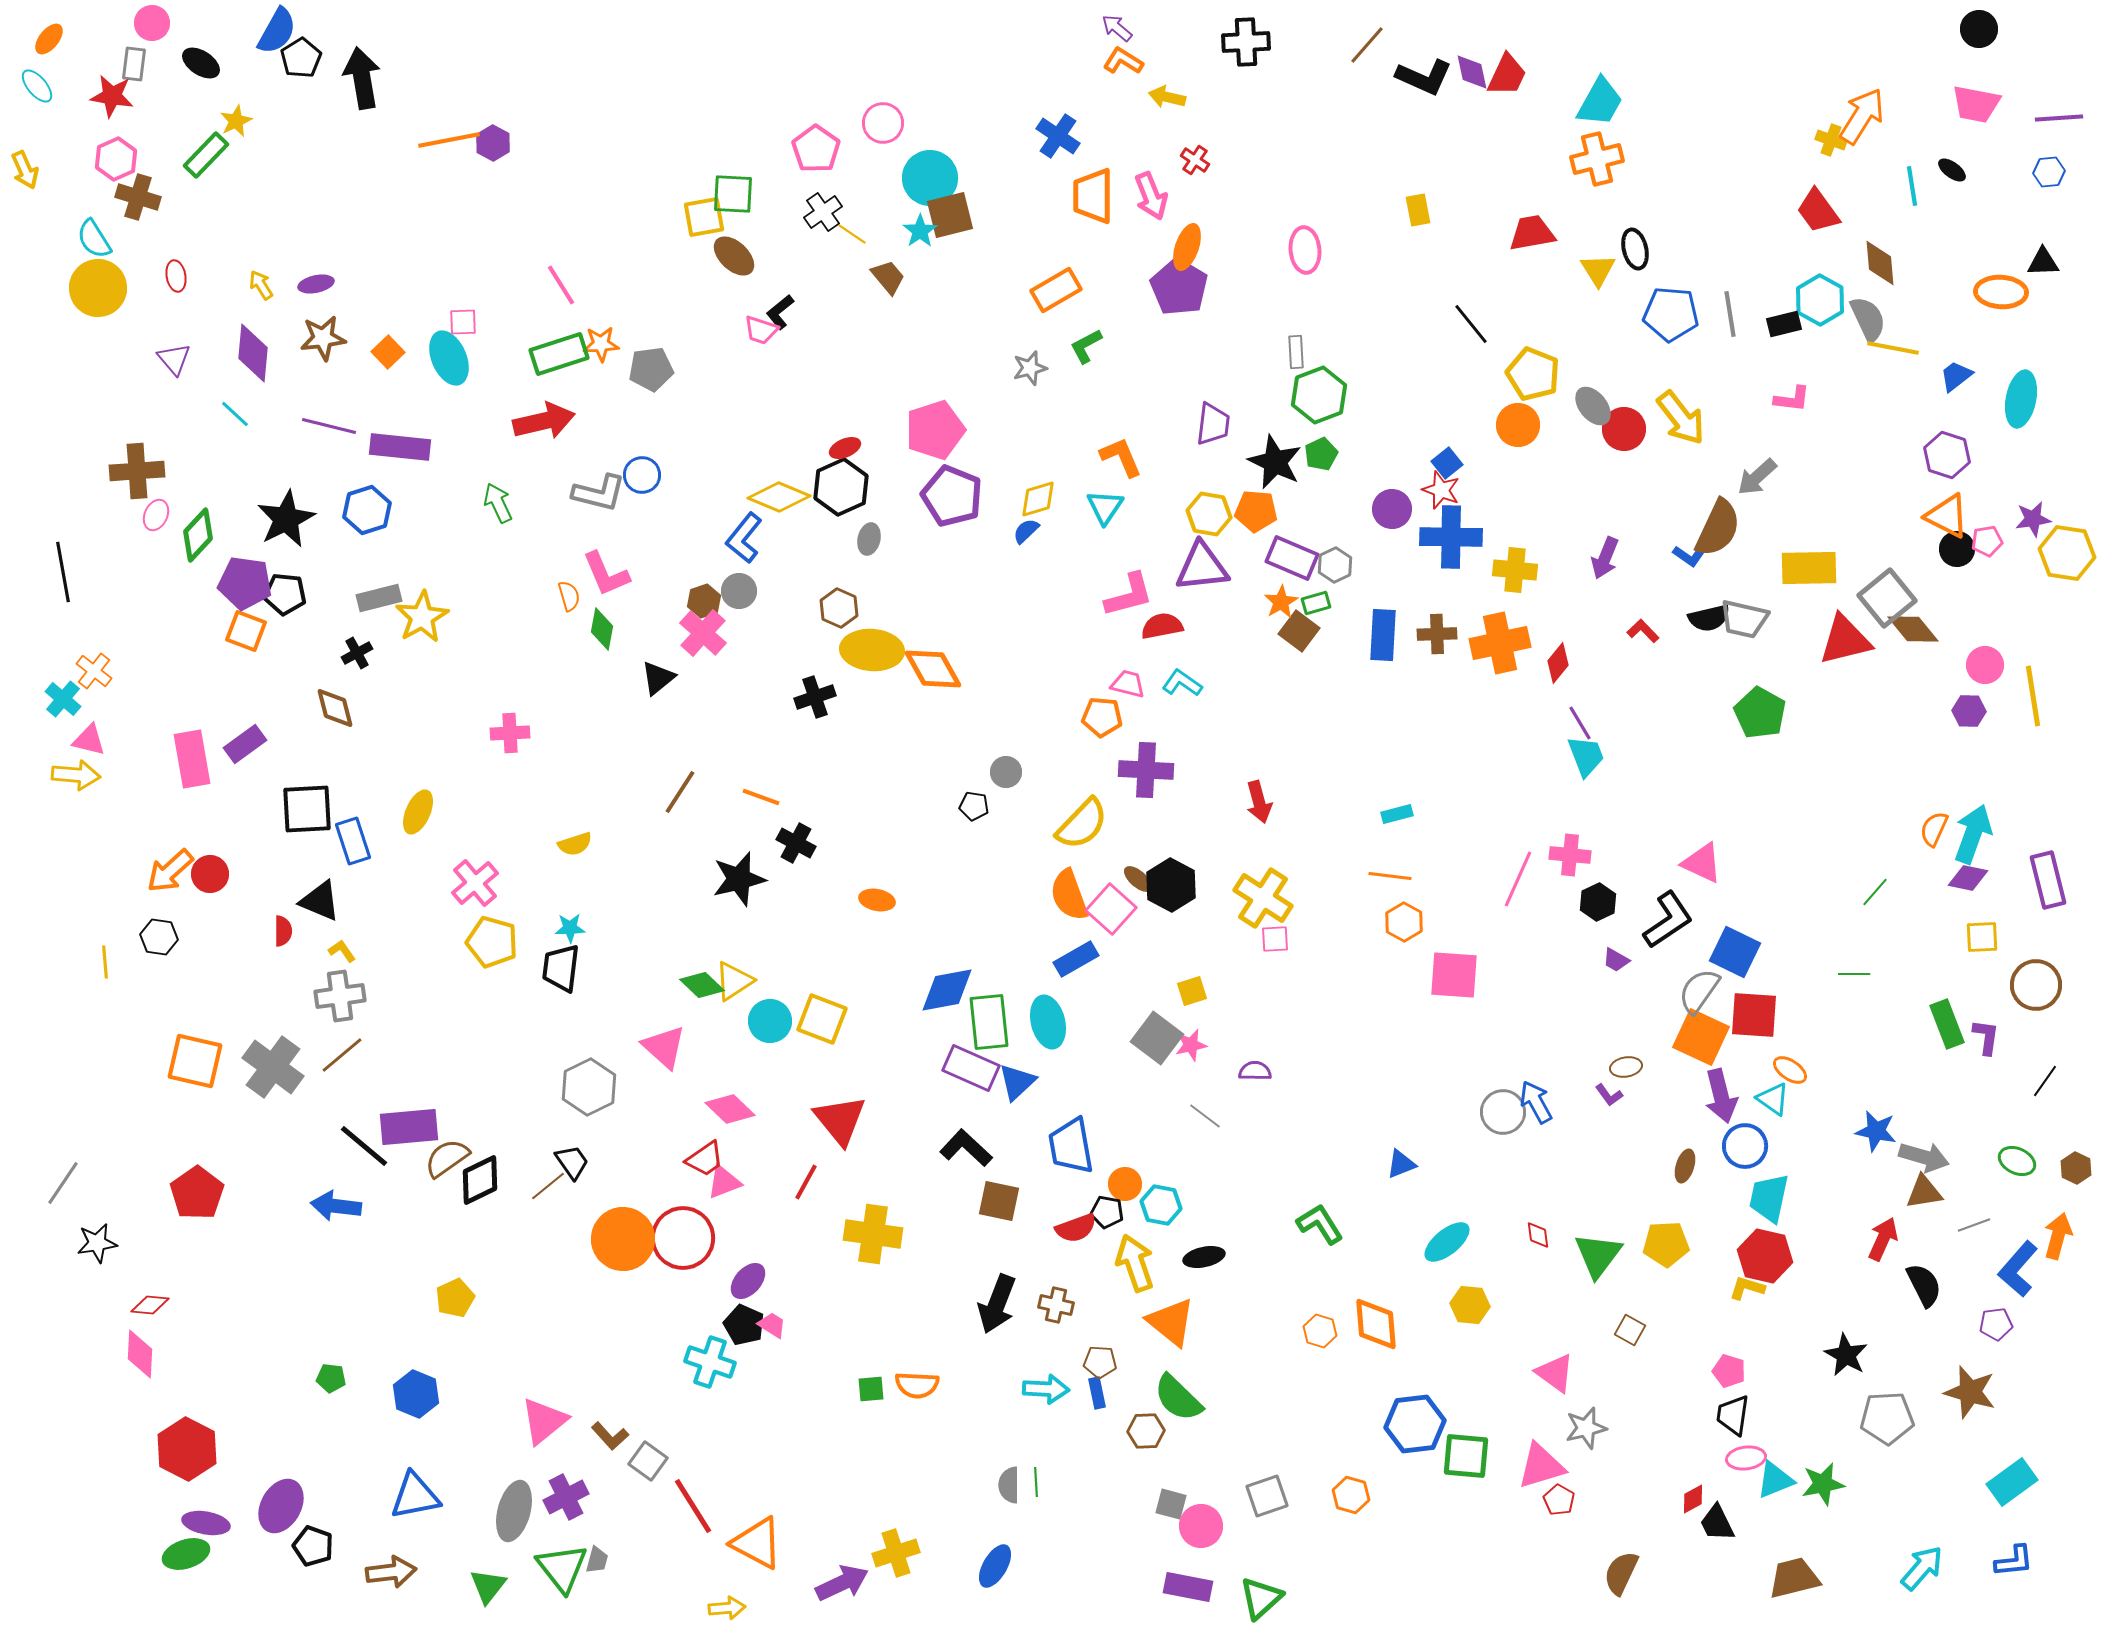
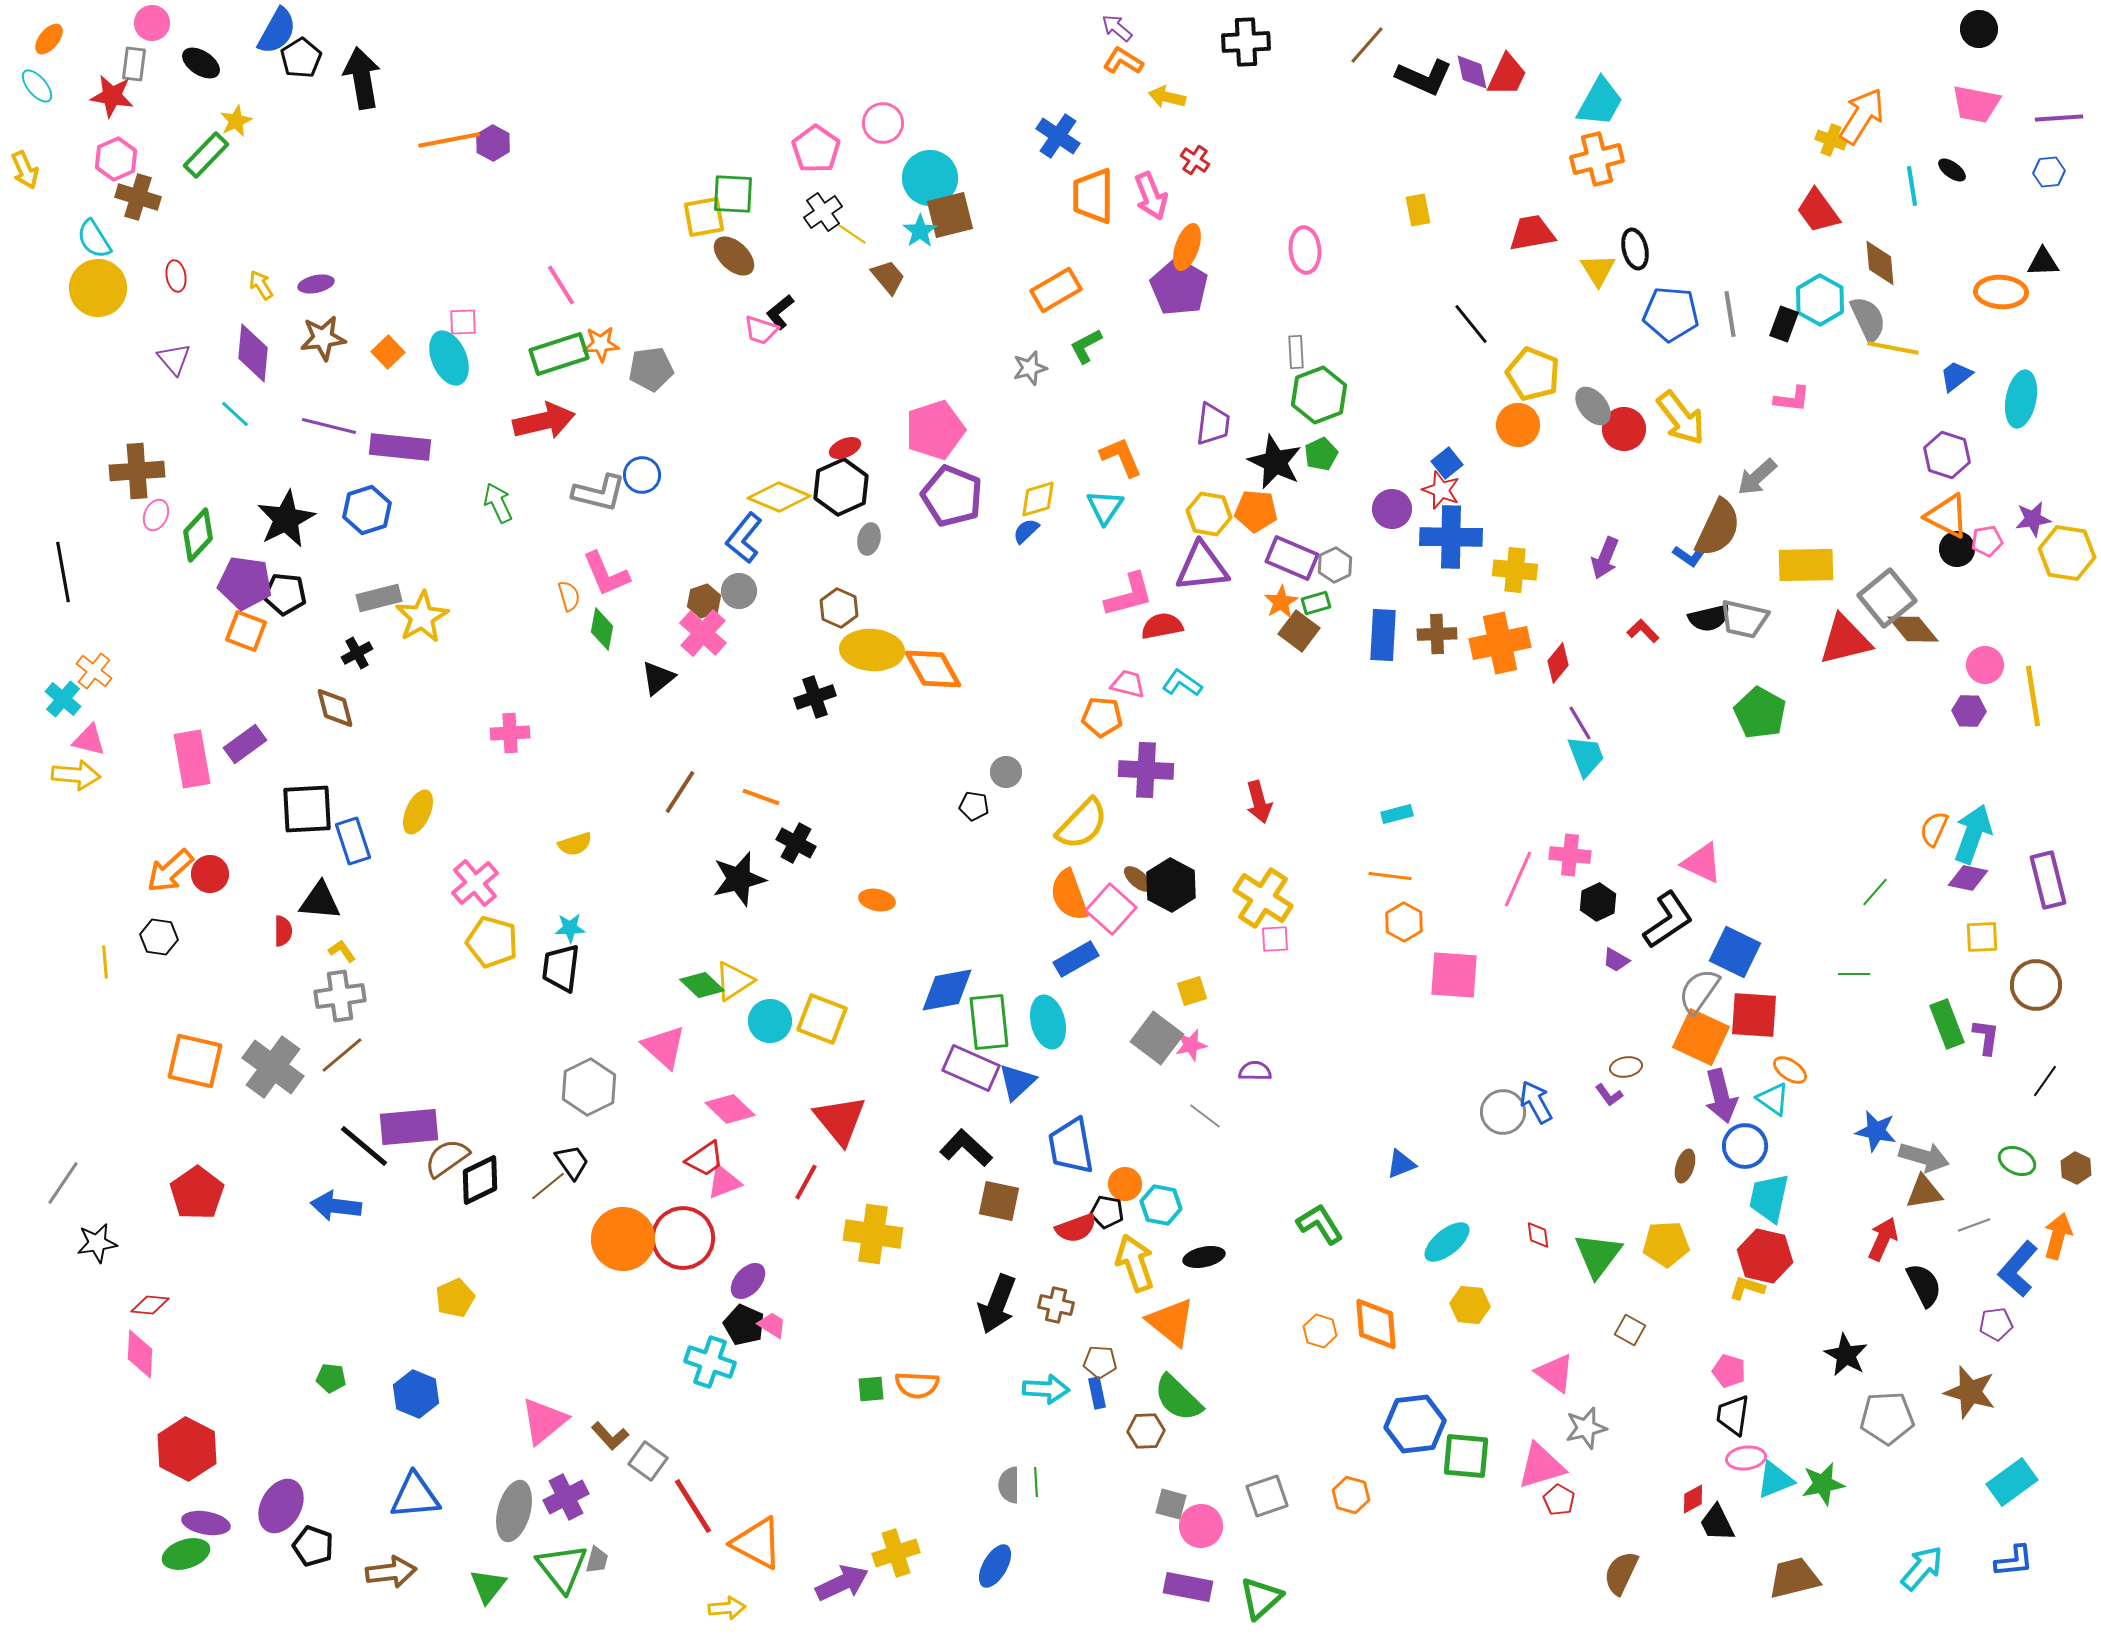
black rectangle at (1784, 324): rotated 56 degrees counterclockwise
yellow rectangle at (1809, 568): moved 3 px left, 3 px up
black triangle at (320, 901): rotated 18 degrees counterclockwise
blue triangle at (415, 1496): rotated 6 degrees clockwise
